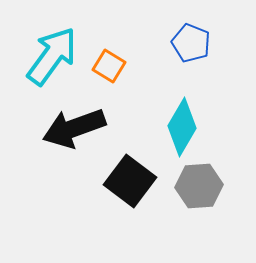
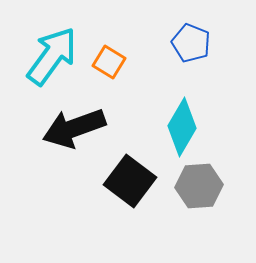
orange square: moved 4 px up
